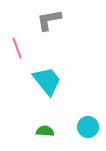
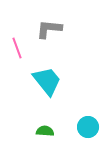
gray L-shape: moved 9 px down; rotated 16 degrees clockwise
